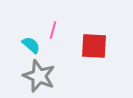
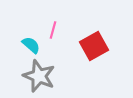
red square: rotated 32 degrees counterclockwise
